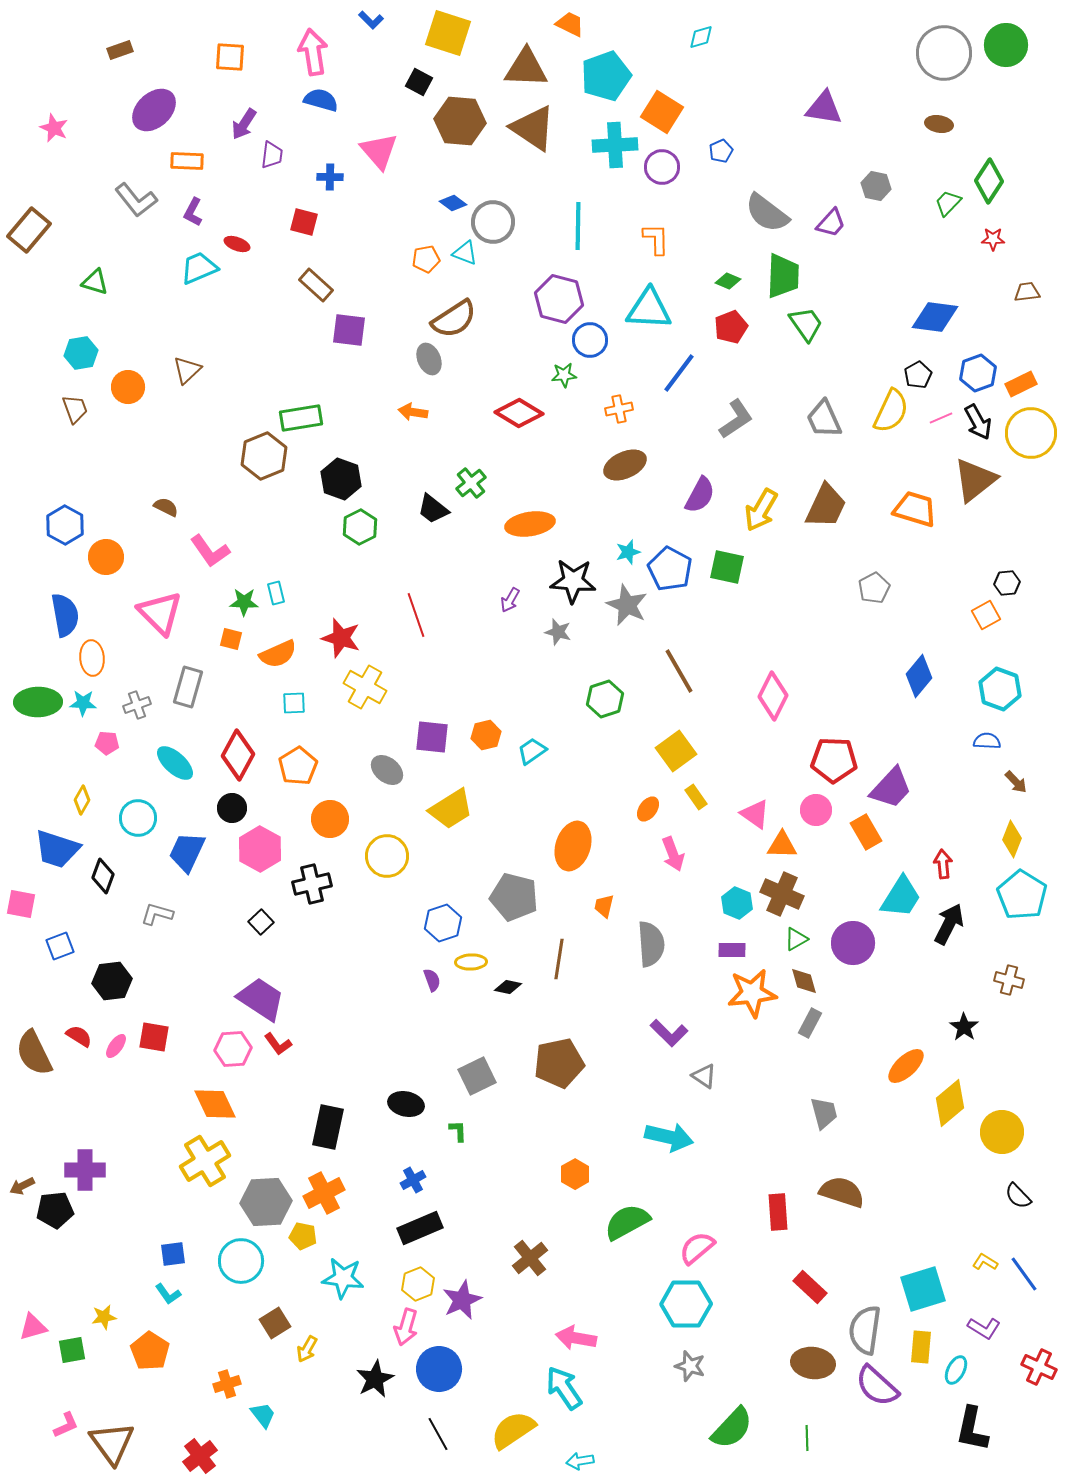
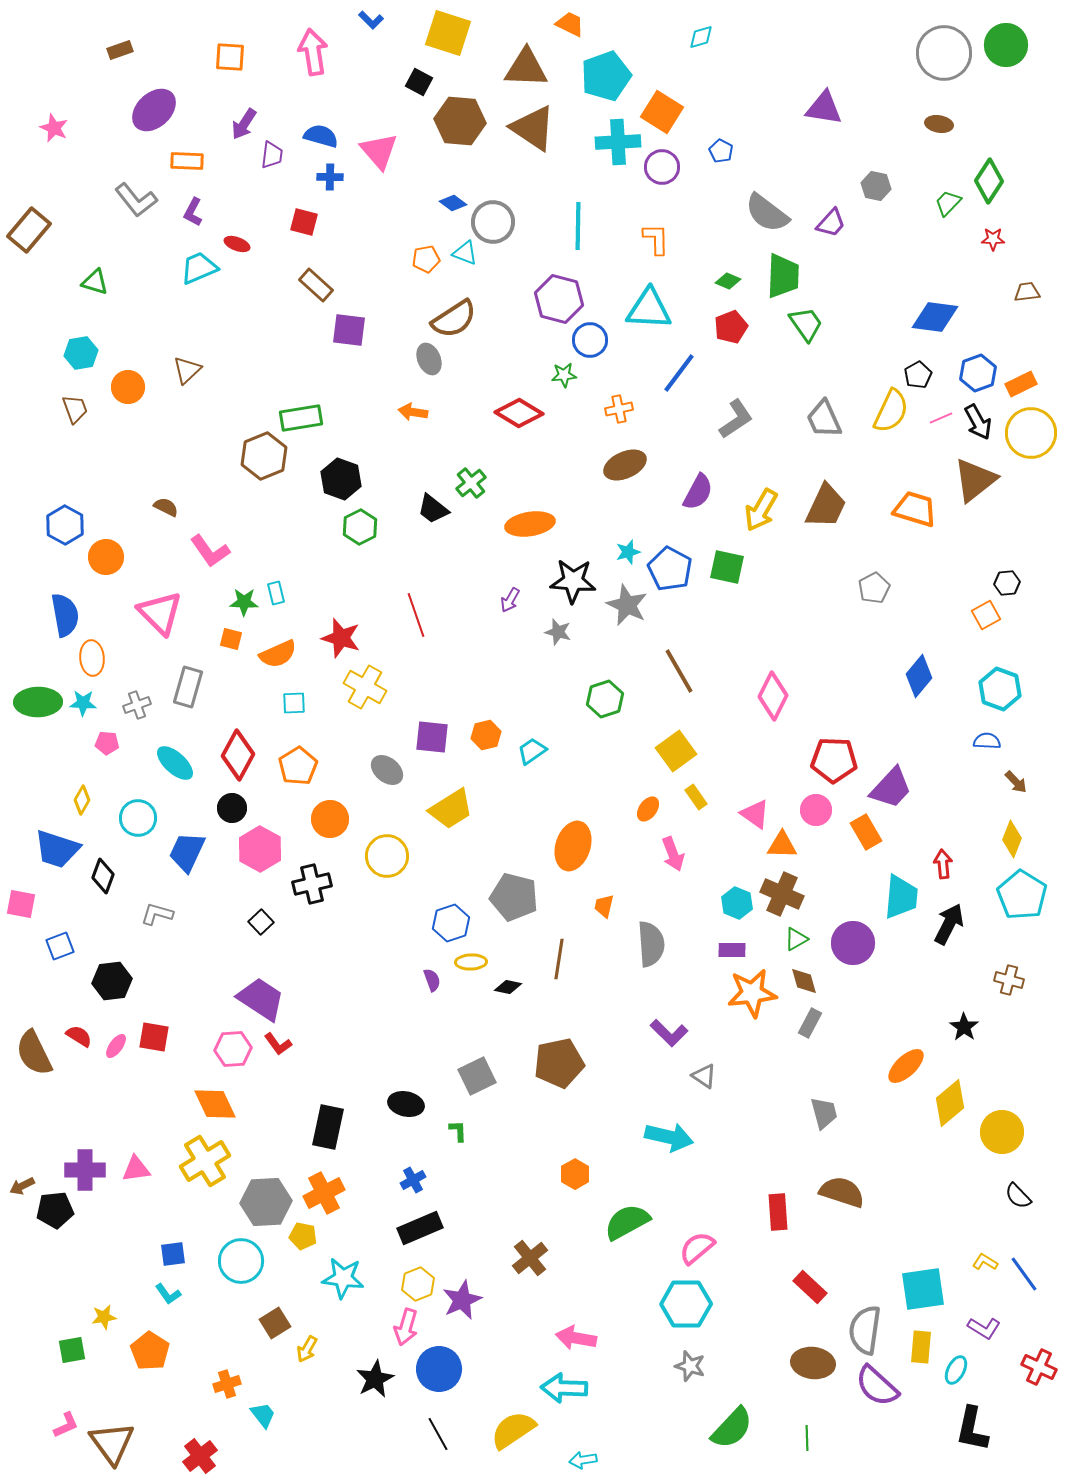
blue semicircle at (321, 100): moved 36 px down
cyan cross at (615, 145): moved 3 px right, 3 px up
blue pentagon at (721, 151): rotated 20 degrees counterclockwise
purple semicircle at (700, 495): moved 2 px left, 3 px up
cyan trapezoid at (901, 897): rotated 27 degrees counterclockwise
blue hexagon at (443, 923): moved 8 px right
cyan square at (923, 1289): rotated 9 degrees clockwise
pink triangle at (33, 1327): moved 103 px right, 158 px up; rotated 8 degrees clockwise
cyan arrow at (564, 1388): rotated 54 degrees counterclockwise
cyan arrow at (580, 1461): moved 3 px right, 1 px up
